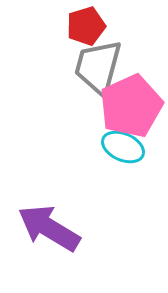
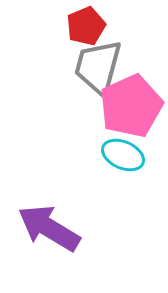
red pentagon: rotated 6 degrees counterclockwise
cyan ellipse: moved 8 px down
